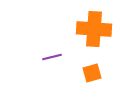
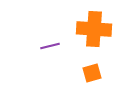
purple line: moved 2 px left, 11 px up
